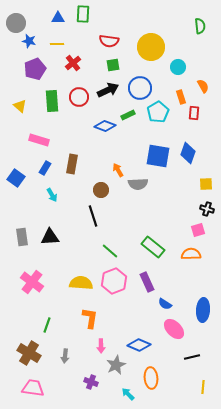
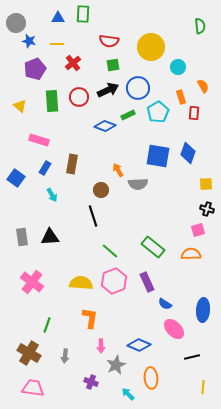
blue circle at (140, 88): moved 2 px left
